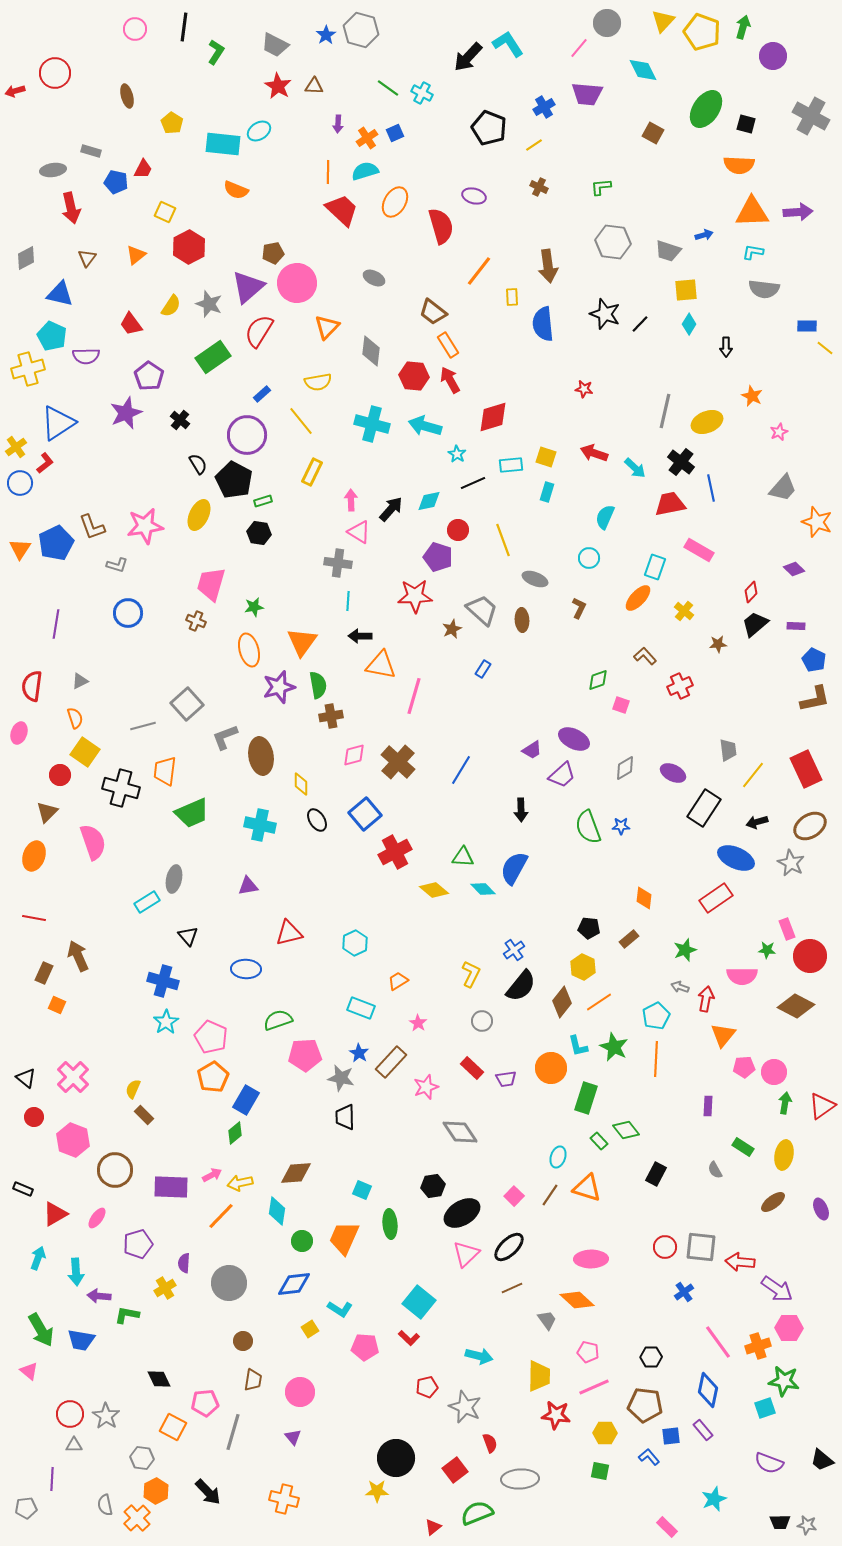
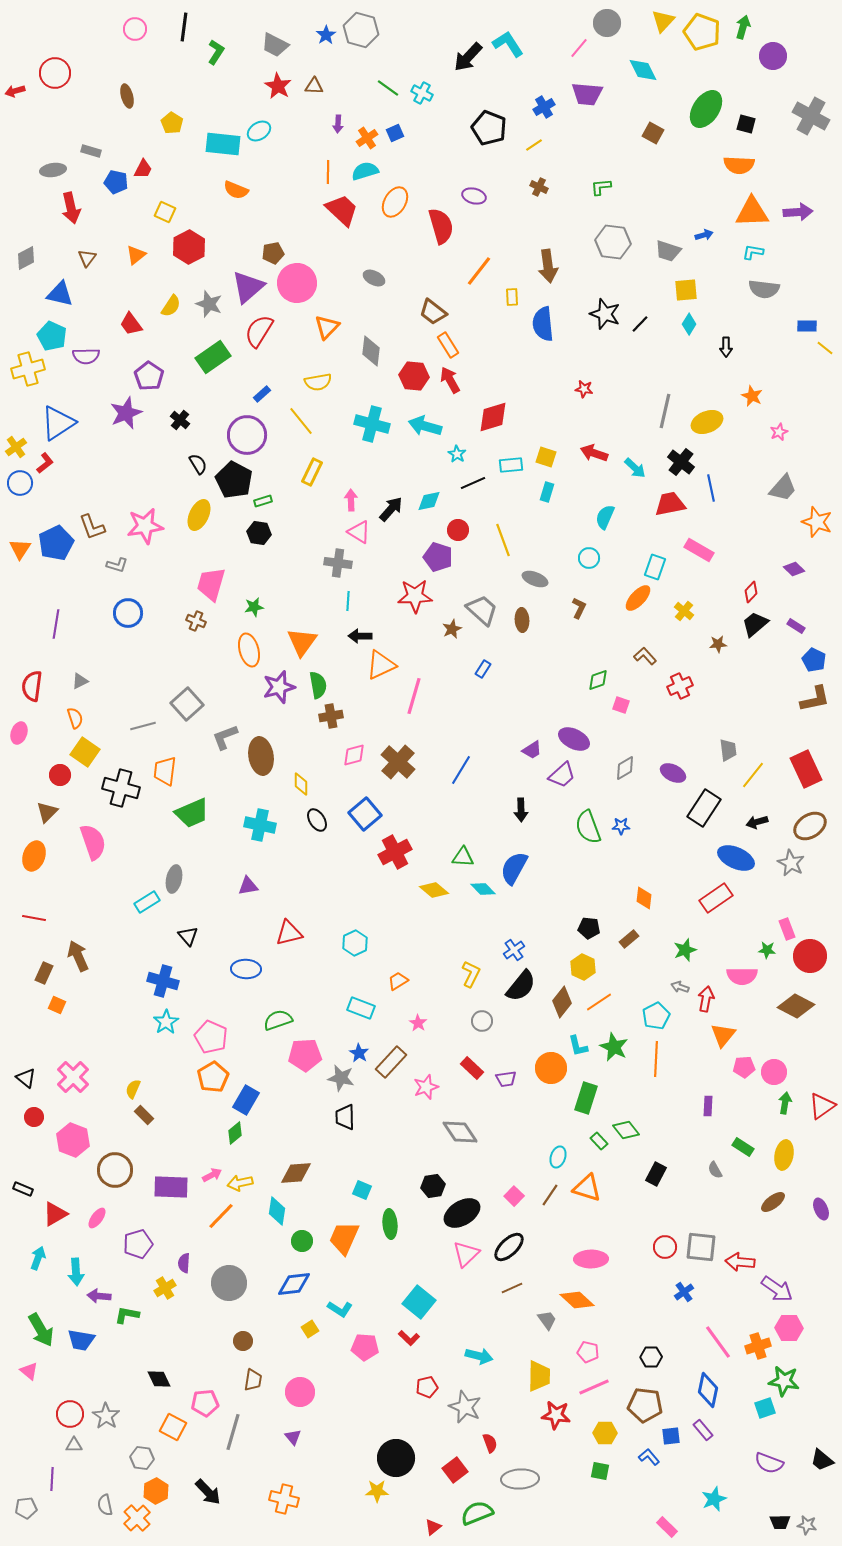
purple rectangle at (796, 626): rotated 30 degrees clockwise
orange triangle at (381, 665): rotated 36 degrees counterclockwise
